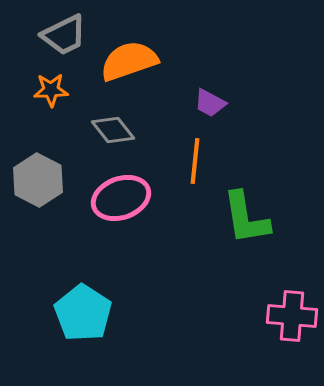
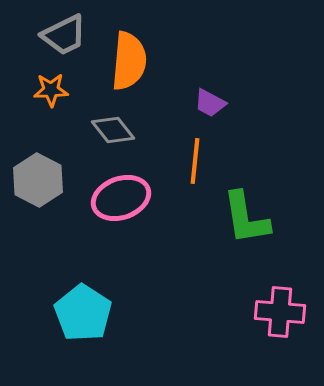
orange semicircle: rotated 114 degrees clockwise
pink cross: moved 12 px left, 4 px up
